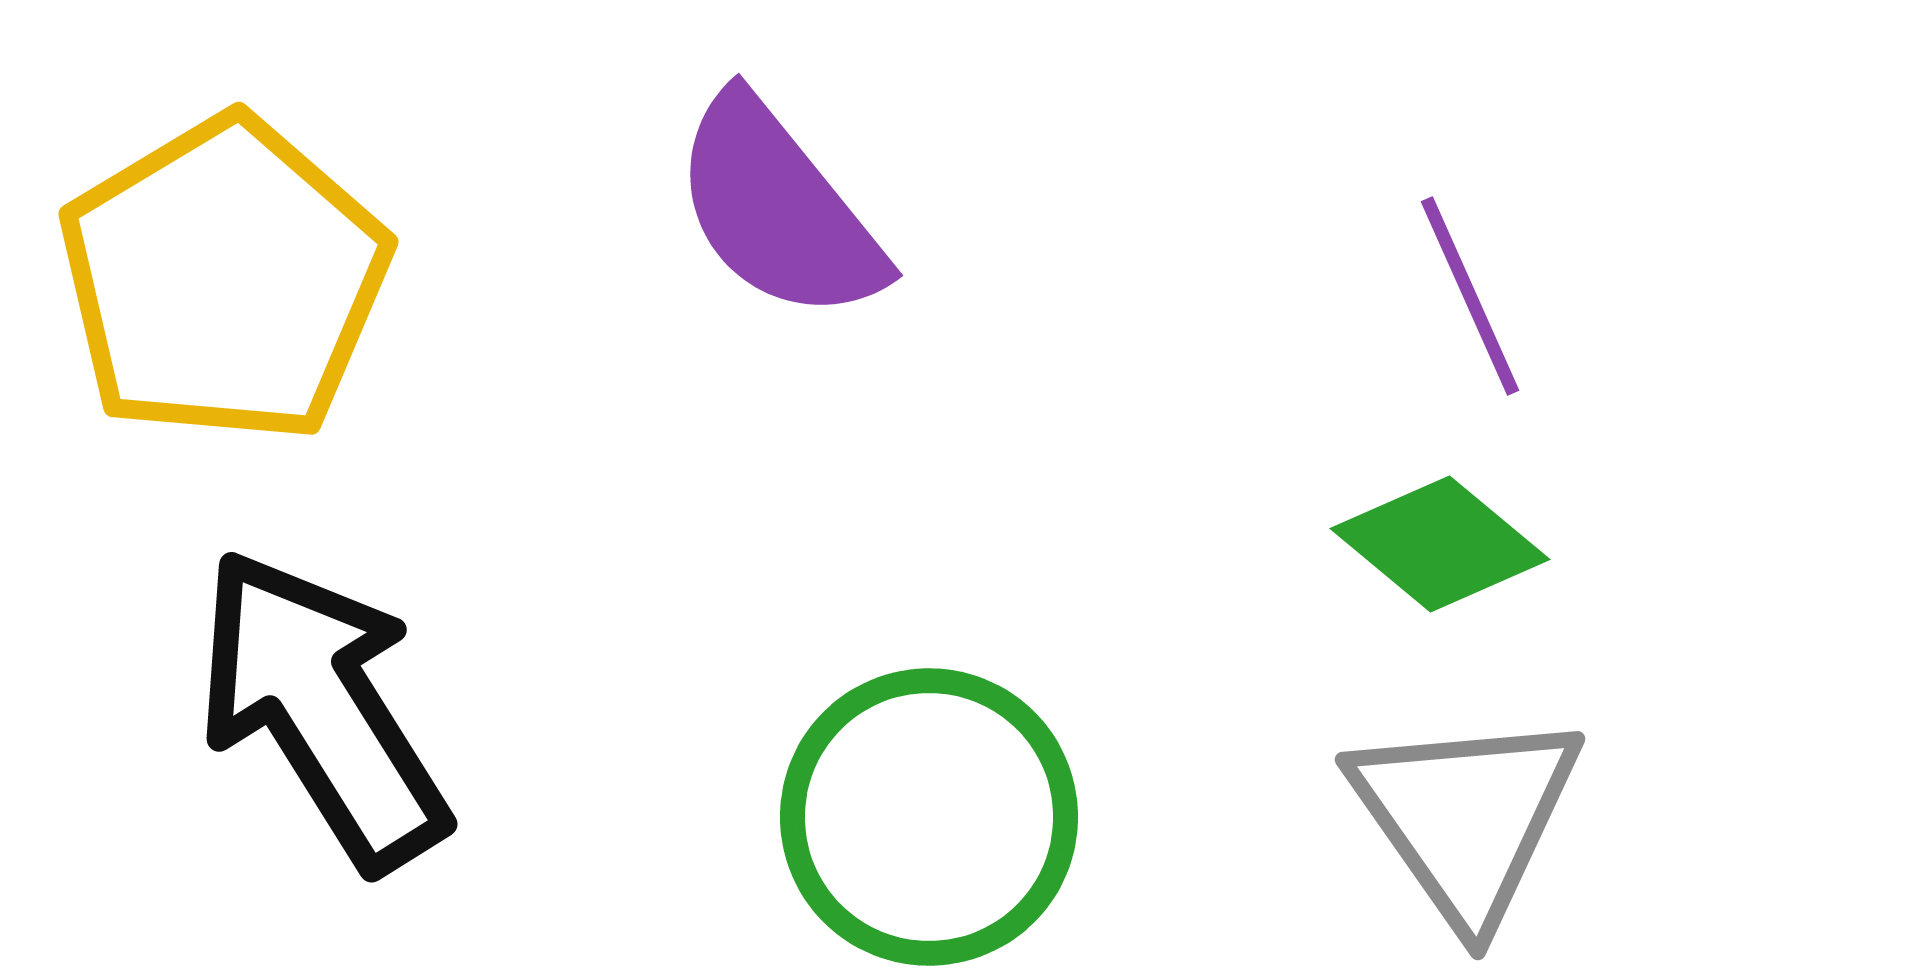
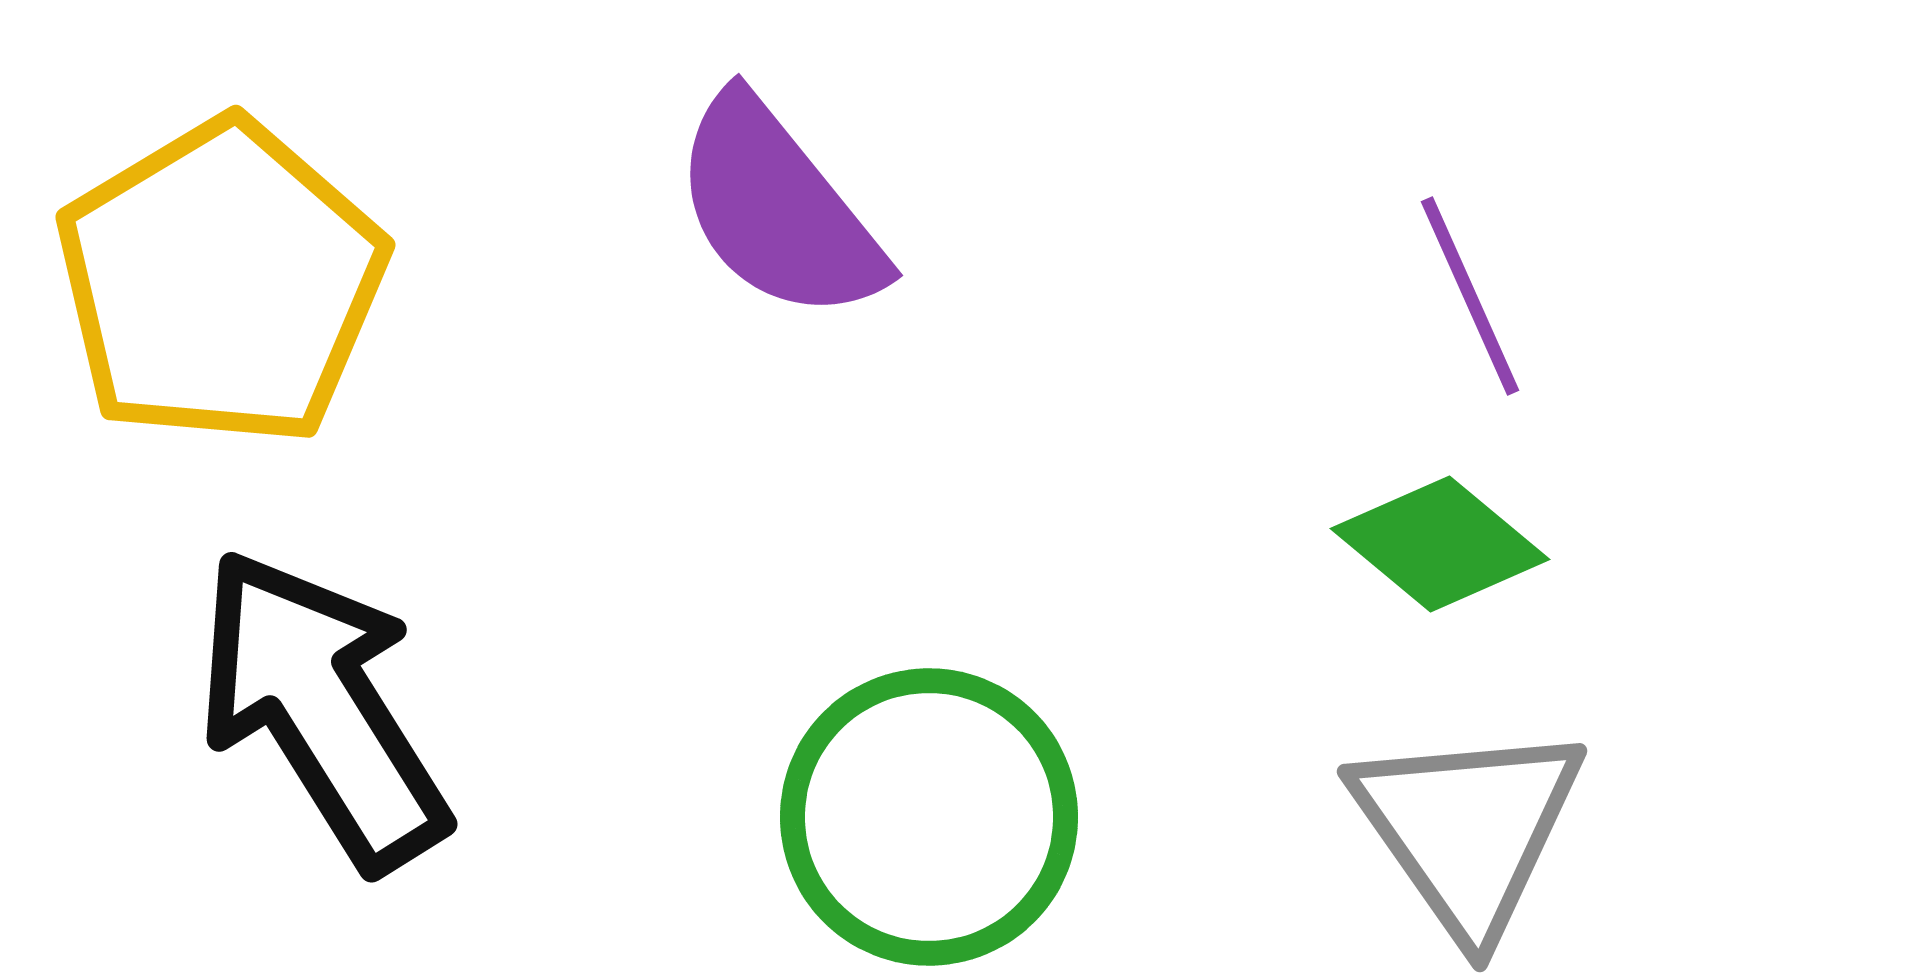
yellow pentagon: moved 3 px left, 3 px down
gray triangle: moved 2 px right, 12 px down
